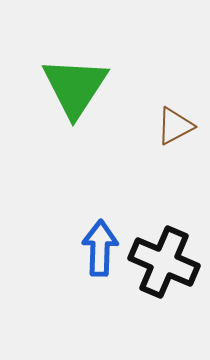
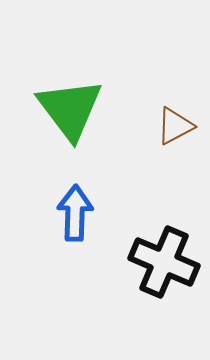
green triangle: moved 5 px left, 22 px down; rotated 10 degrees counterclockwise
blue arrow: moved 25 px left, 35 px up
